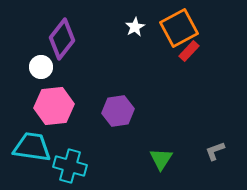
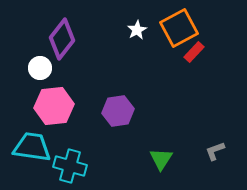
white star: moved 2 px right, 3 px down
red rectangle: moved 5 px right, 1 px down
white circle: moved 1 px left, 1 px down
